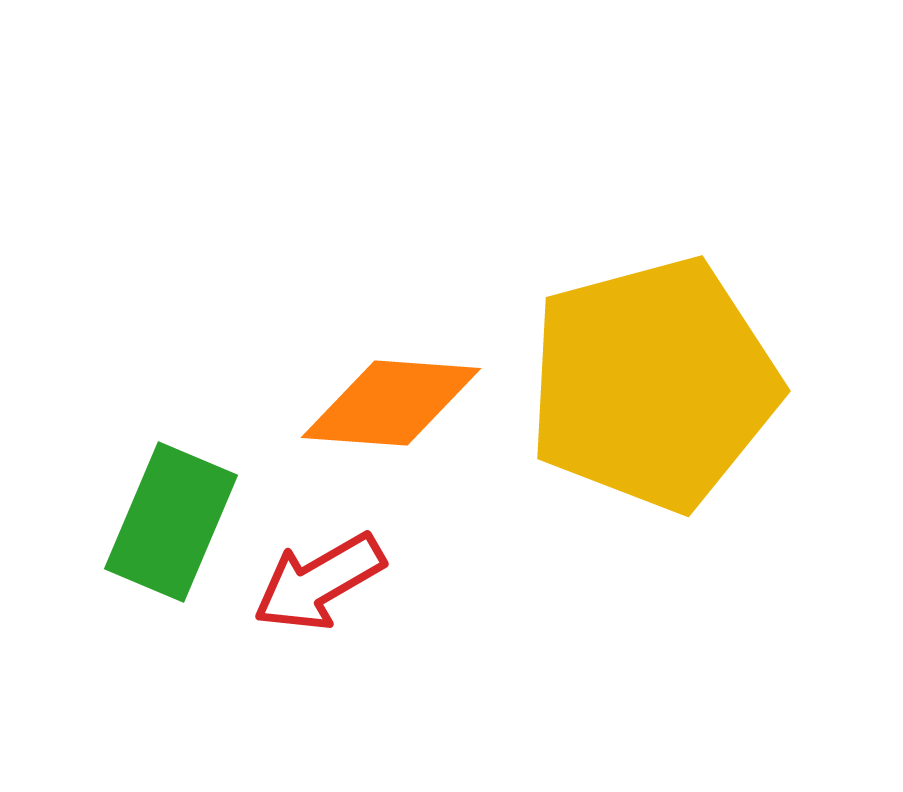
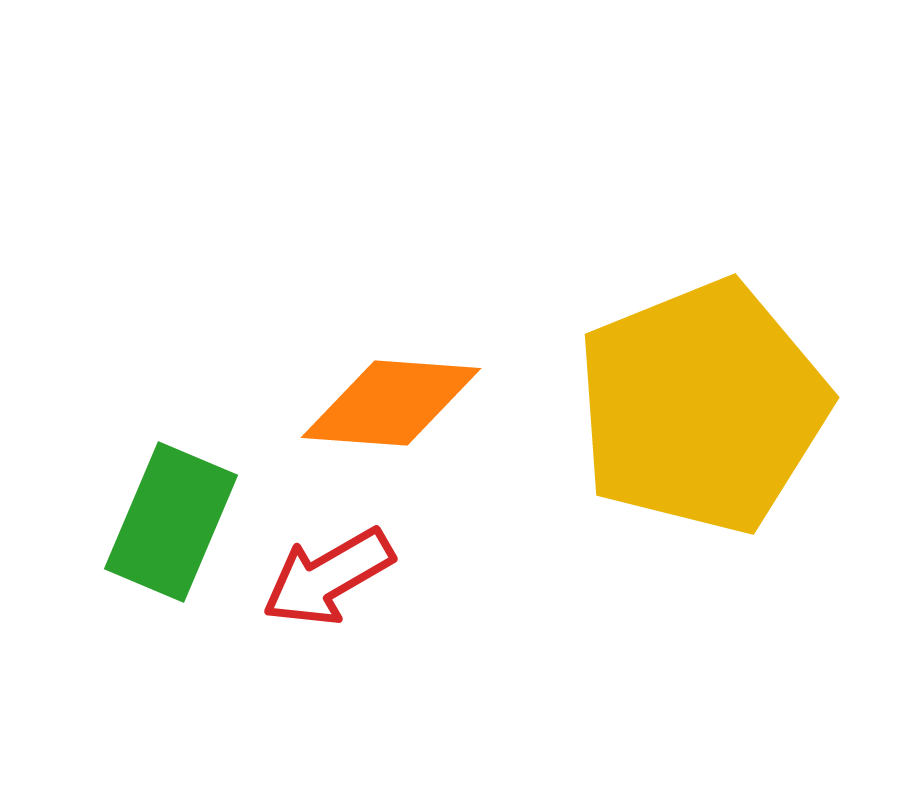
yellow pentagon: moved 49 px right, 23 px down; rotated 7 degrees counterclockwise
red arrow: moved 9 px right, 5 px up
